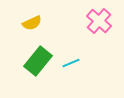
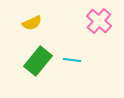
cyan line: moved 1 px right, 3 px up; rotated 30 degrees clockwise
